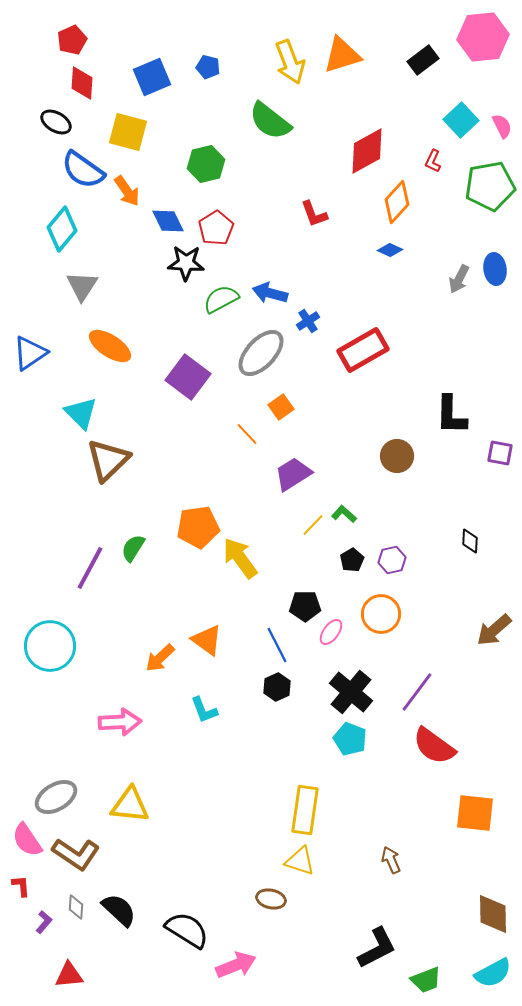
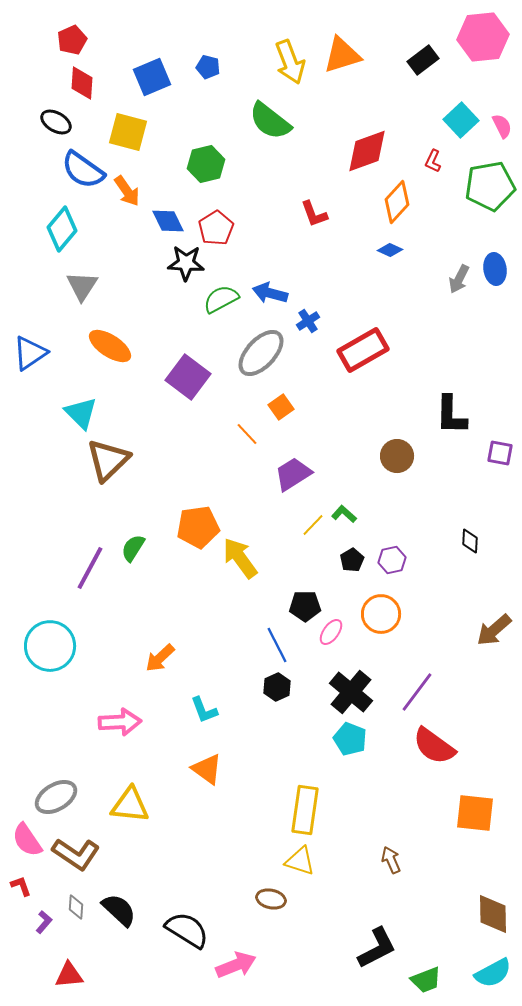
red diamond at (367, 151): rotated 9 degrees clockwise
orange triangle at (207, 640): moved 129 px down
red L-shape at (21, 886): rotated 15 degrees counterclockwise
